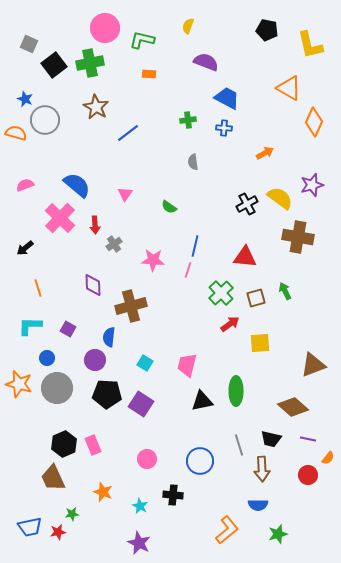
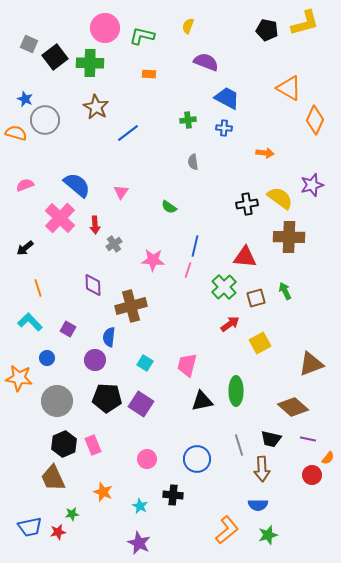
green L-shape at (142, 40): moved 4 px up
yellow L-shape at (310, 45): moved 5 px left, 22 px up; rotated 92 degrees counterclockwise
green cross at (90, 63): rotated 12 degrees clockwise
black square at (54, 65): moved 1 px right, 8 px up
orange diamond at (314, 122): moved 1 px right, 2 px up
orange arrow at (265, 153): rotated 36 degrees clockwise
pink triangle at (125, 194): moved 4 px left, 2 px up
black cross at (247, 204): rotated 20 degrees clockwise
brown cross at (298, 237): moved 9 px left; rotated 8 degrees counterclockwise
green cross at (221, 293): moved 3 px right, 6 px up
cyan L-shape at (30, 326): moved 4 px up; rotated 45 degrees clockwise
yellow square at (260, 343): rotated 25 degrees counterclockwise
brown triangle at (313, 365): moved 2 px left, 1 px up
orange star at (19, 384): moved 6 px up; rotated 8 degrees counterclockwise
gray circle at (57, 388): moved 13 px down
black pentagon at (107, 394): moved 4 px down
blue circle at (200, 461): moved 3 px left, 2 px up
red circle at (308, 475): moved 4 px right
green star at (278, 534): moved 10 px left, 1 px down
